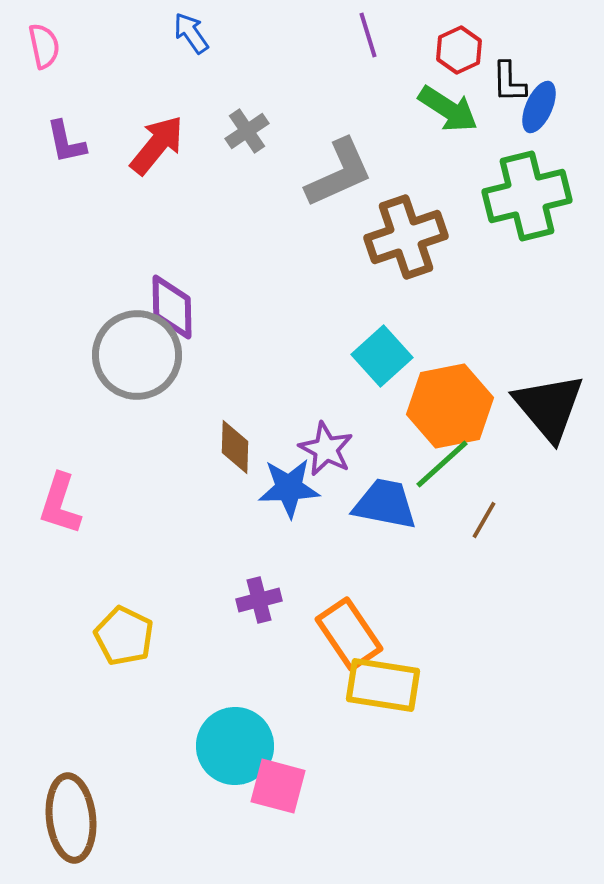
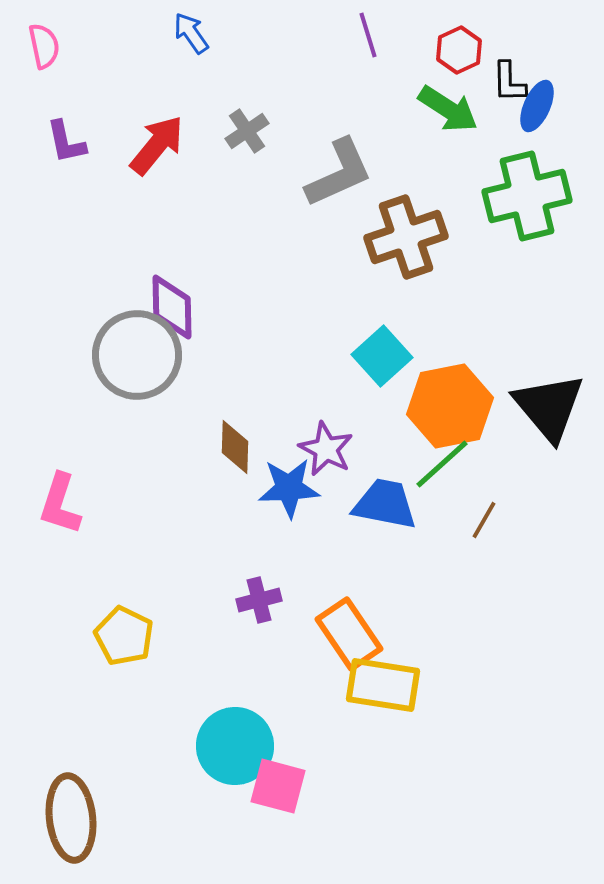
blue ellipse: moved 2 px left, 1 px up
